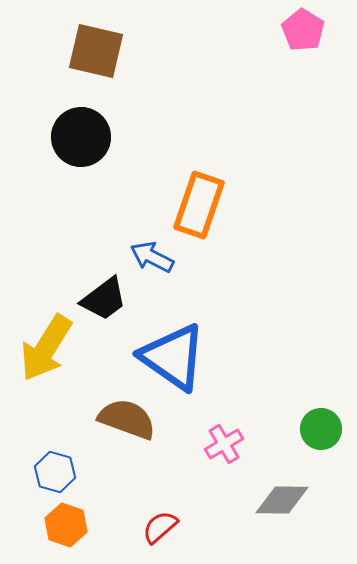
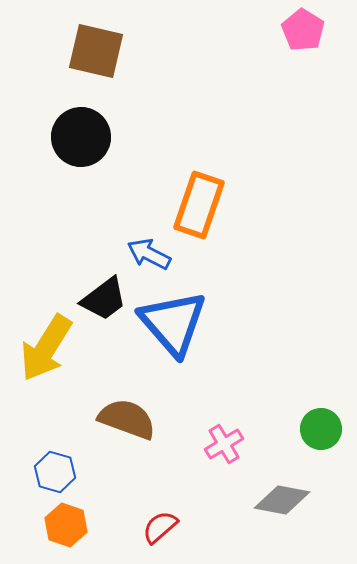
blue arrow: moved 3 px left, 3 px up
blue triangle: moved 34 px up; rotated 14 degrees clockwise
gray diamond: rotated 10 degrees clockwise
